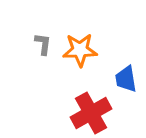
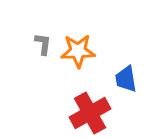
orange star: moved 2 px left, 1 px down
red cross: moved 1 px left
